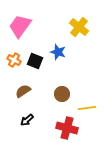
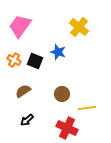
red cross: rotated 10 degrees clockwise
